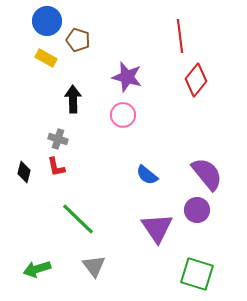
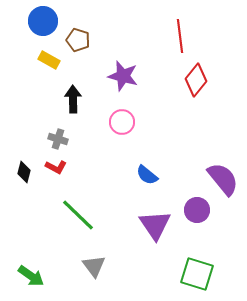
blue circle: moved 4 px left
yellow rectangle: moved 3 px right, 2 px down
purple star: moved 4 px left, 1 px up
pink circle: moved 1 px left, 7 px down
red L-shape: rotated 50 degrees counterclockwise
purple semicircle: moved 16 px right, 5 px down
green line: moved 4 px up
purple triangle: moved 2 px left, 3 px up
green arrow: moved 6 px left, 7 px down; rotated 128 degrees counterclockwise
